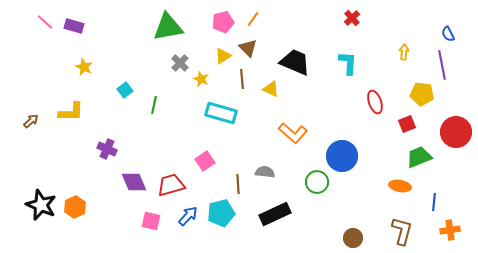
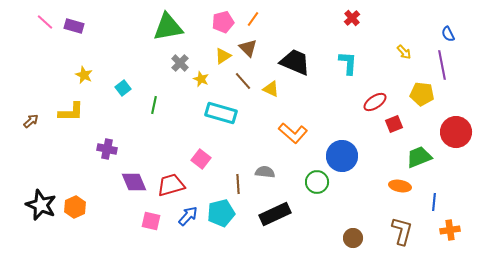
yellow arrow at (404, 52): rotated 133 degrees clockwise
yellow star at (84, 67): moved 8 px down
brown line at (242, 79): moved 1 px right, 2 px down; rotated 36 degrees counterclockwise
cyan square at (125, 90): moved 2 px left, 2 px up
red ellipse at (375, 102): rotated 75 degrees clockwise
red square at (407, 124): moved 13 px left
purple cross at (107, 149): rotated 12 degrees counterclockwise
pink square at (205, 161): moved 4 px left, 2 px up; rotated 18 degrees counterclockwise
